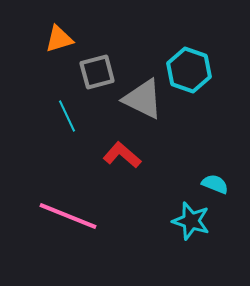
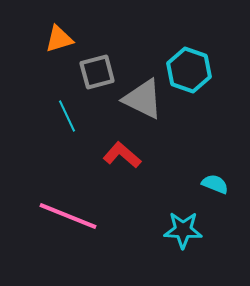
cyan star: moved 8 px left, 9 px down; rotated 15 degrees counterclockwise
